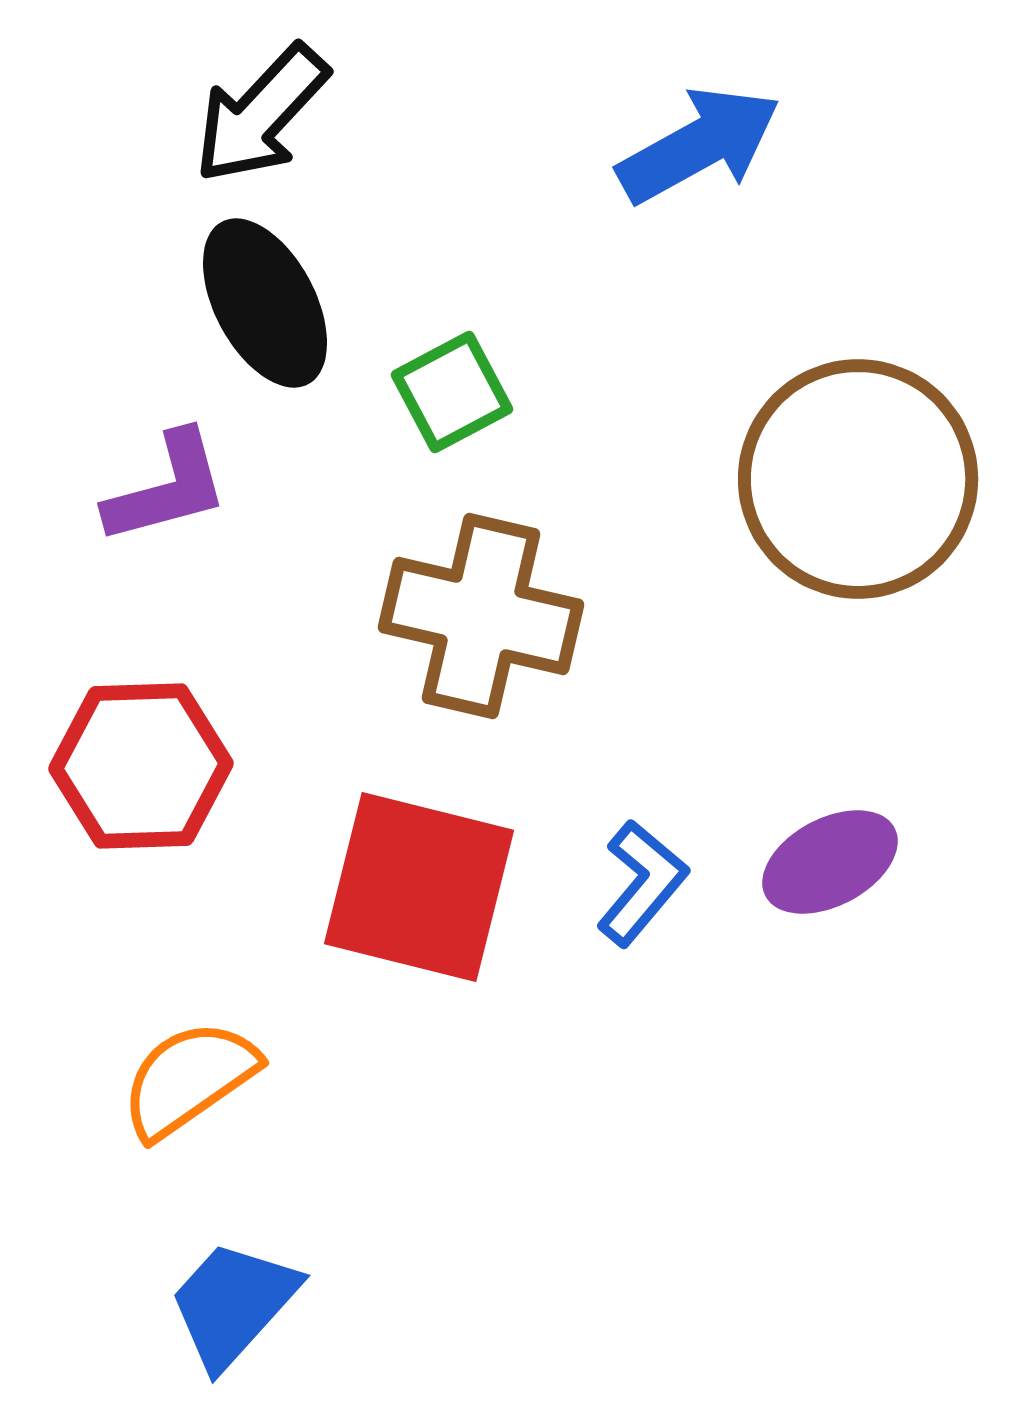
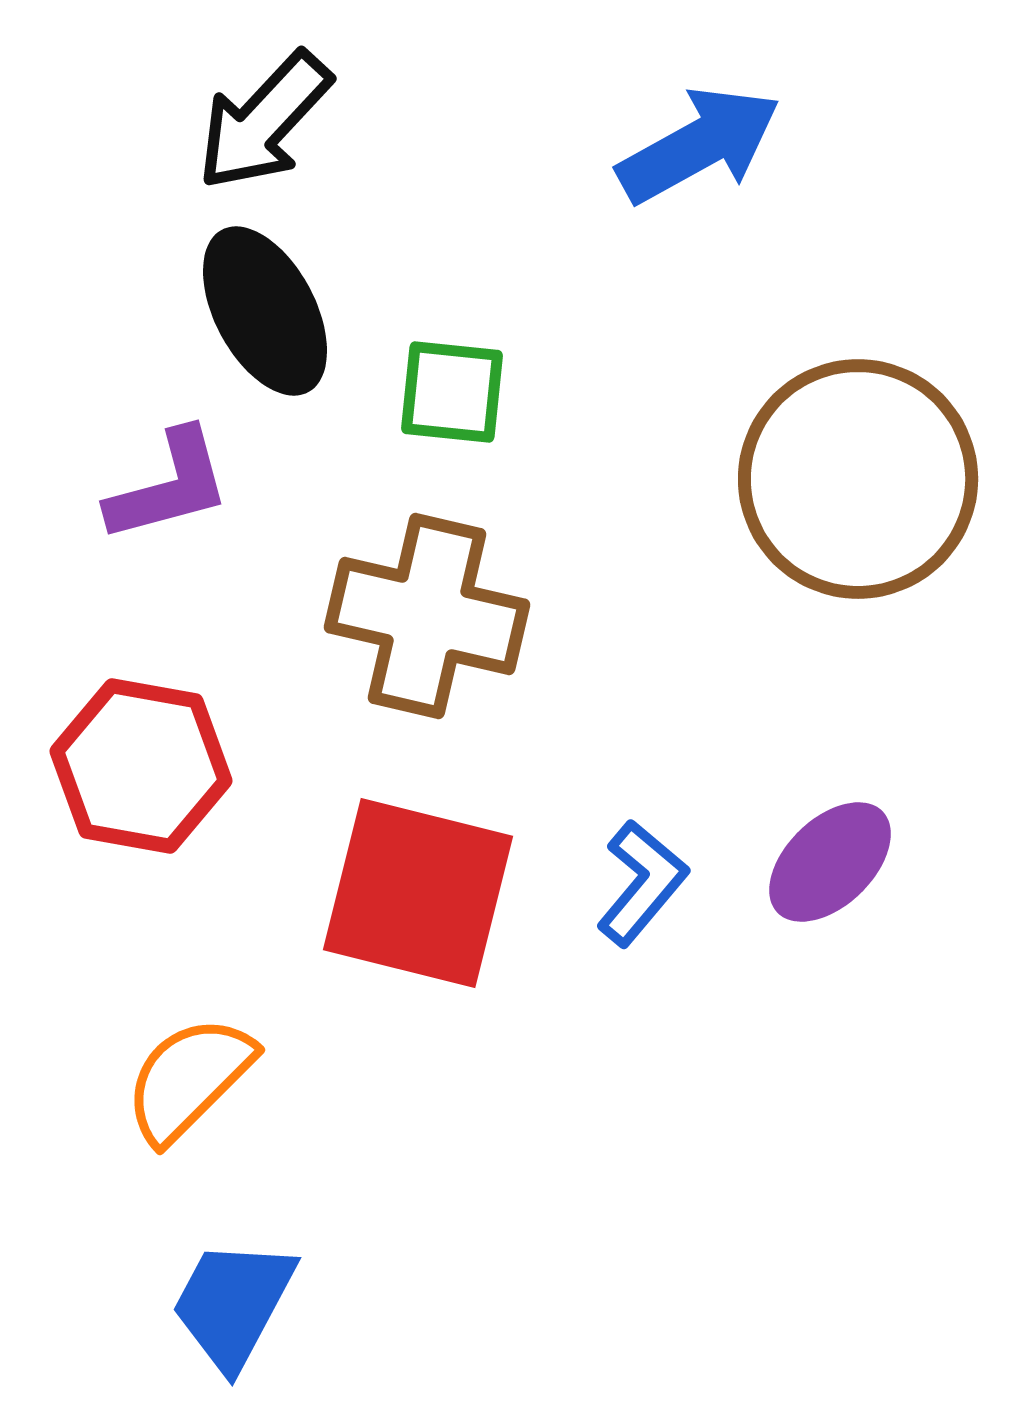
black arrow: moved 3 px right, 7 px down
black ellipse: moved 8 px down
green square: rotated 34 degrees clockwise
purple L-shape: moved 2 px right, 2 px up
brown cross: moved 54 px left
red hexagon: rotated 12 degrees clockwise
purple ellipse: rotated 16 degrees counterclockwise
red square: moved 1 px left, 6 px down
orange semicircle: rotated 10 degrees counterclockwise
blue trapezoid: rotated 14 degrees counterclockwise
